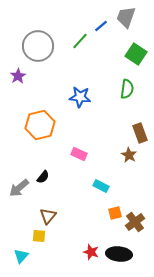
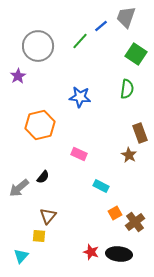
orange square: rotated 16 degrees counterclockwise
